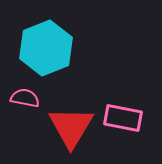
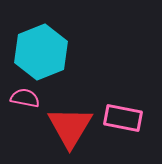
cyan hexagon: moved 5 px left, 4 px down
red triangle: moved 1 px left
